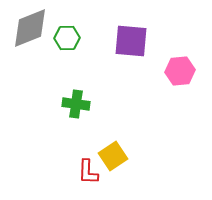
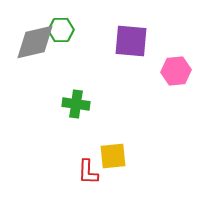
gray diamond: moved 5 px right, 14 px down; rotated 9 degrees clockwise
green hexagon: moved 6 px left, 8 px up
pink hexagon: moved 4 px left
yellow square: rotated 28 degrees clockwise
